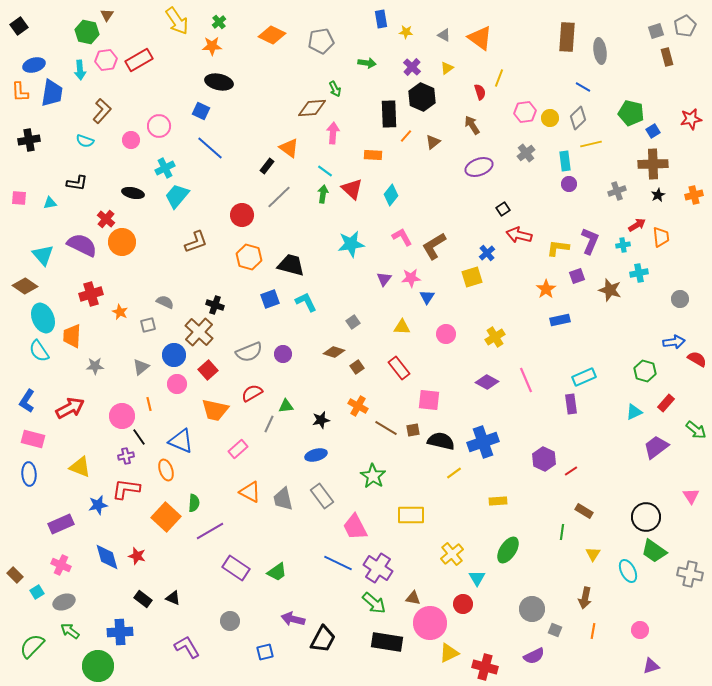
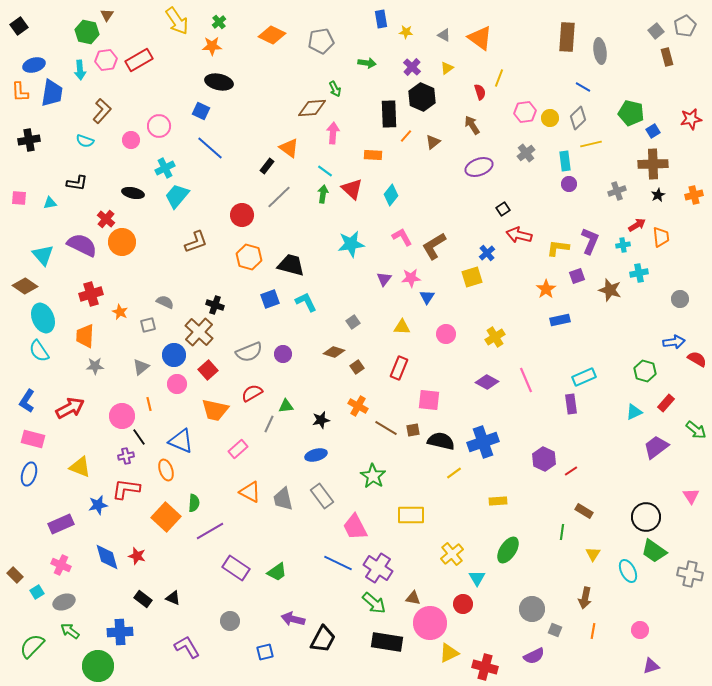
gray square at (656, 31): rotated 21 degrees counterclockwise
orange trapezoid at (72, 336): moved 13 px right
red rectangle at (399, 368): rotated 60 degrees clockwise
blue ellipse at (29, 474): rotated 20 degrees clockwise
